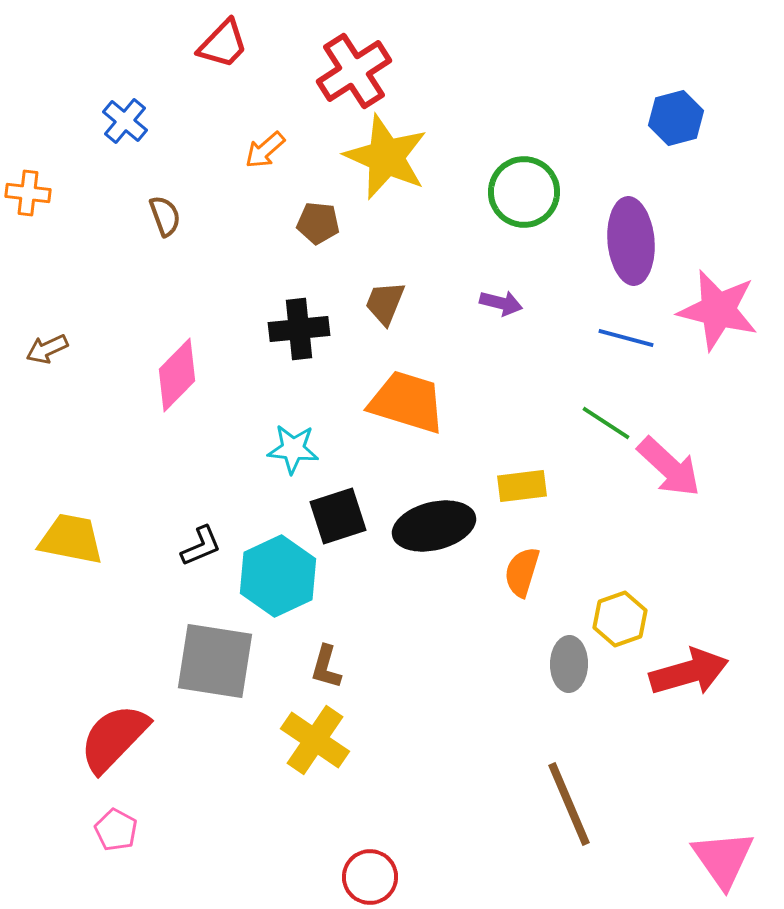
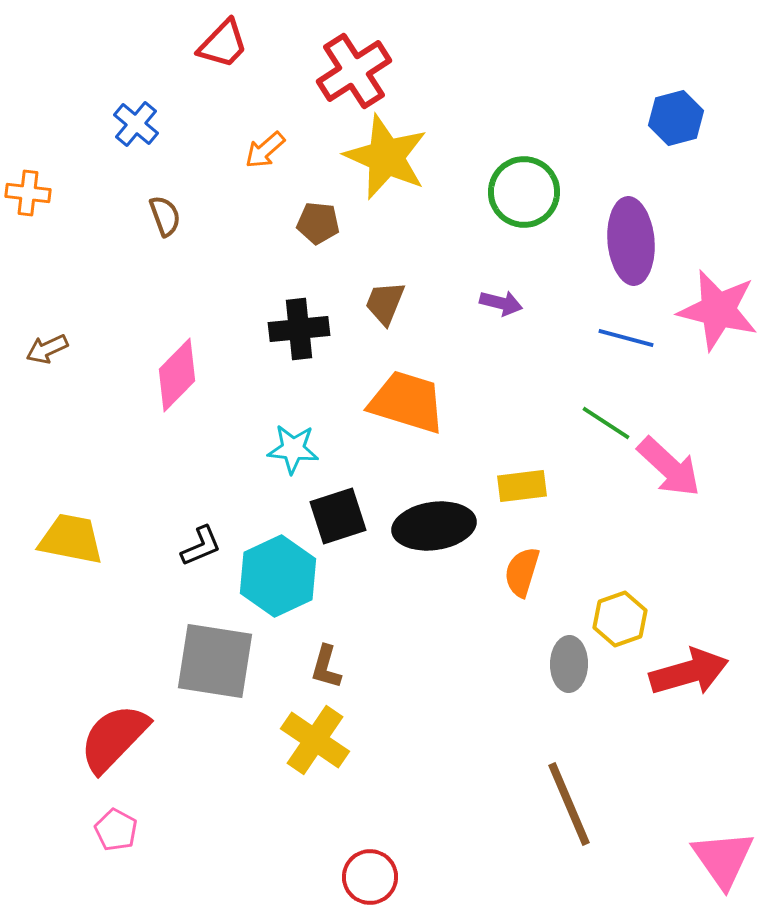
blue cross: moved 11 px right, 3 px down
black ellipse: rotated 6 degrees clockwise
